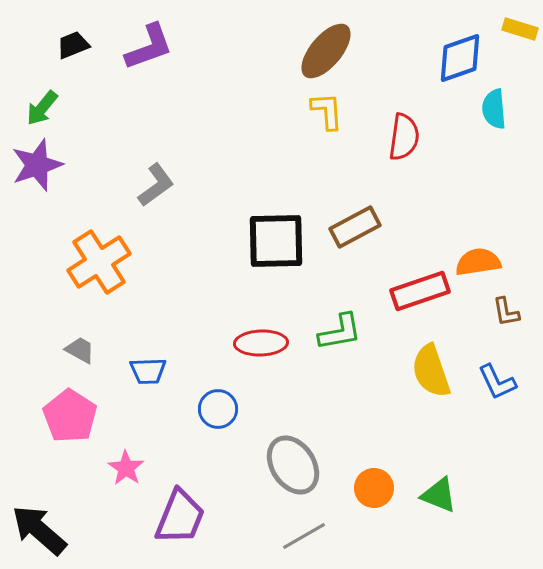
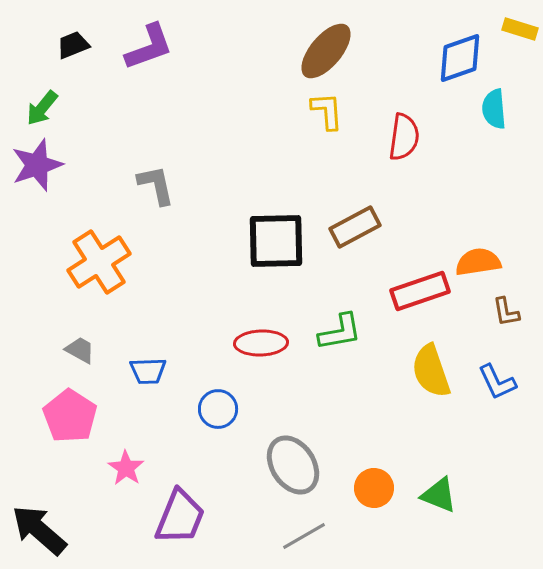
gray L-shape: rotated 66 degrees counterclockwise
